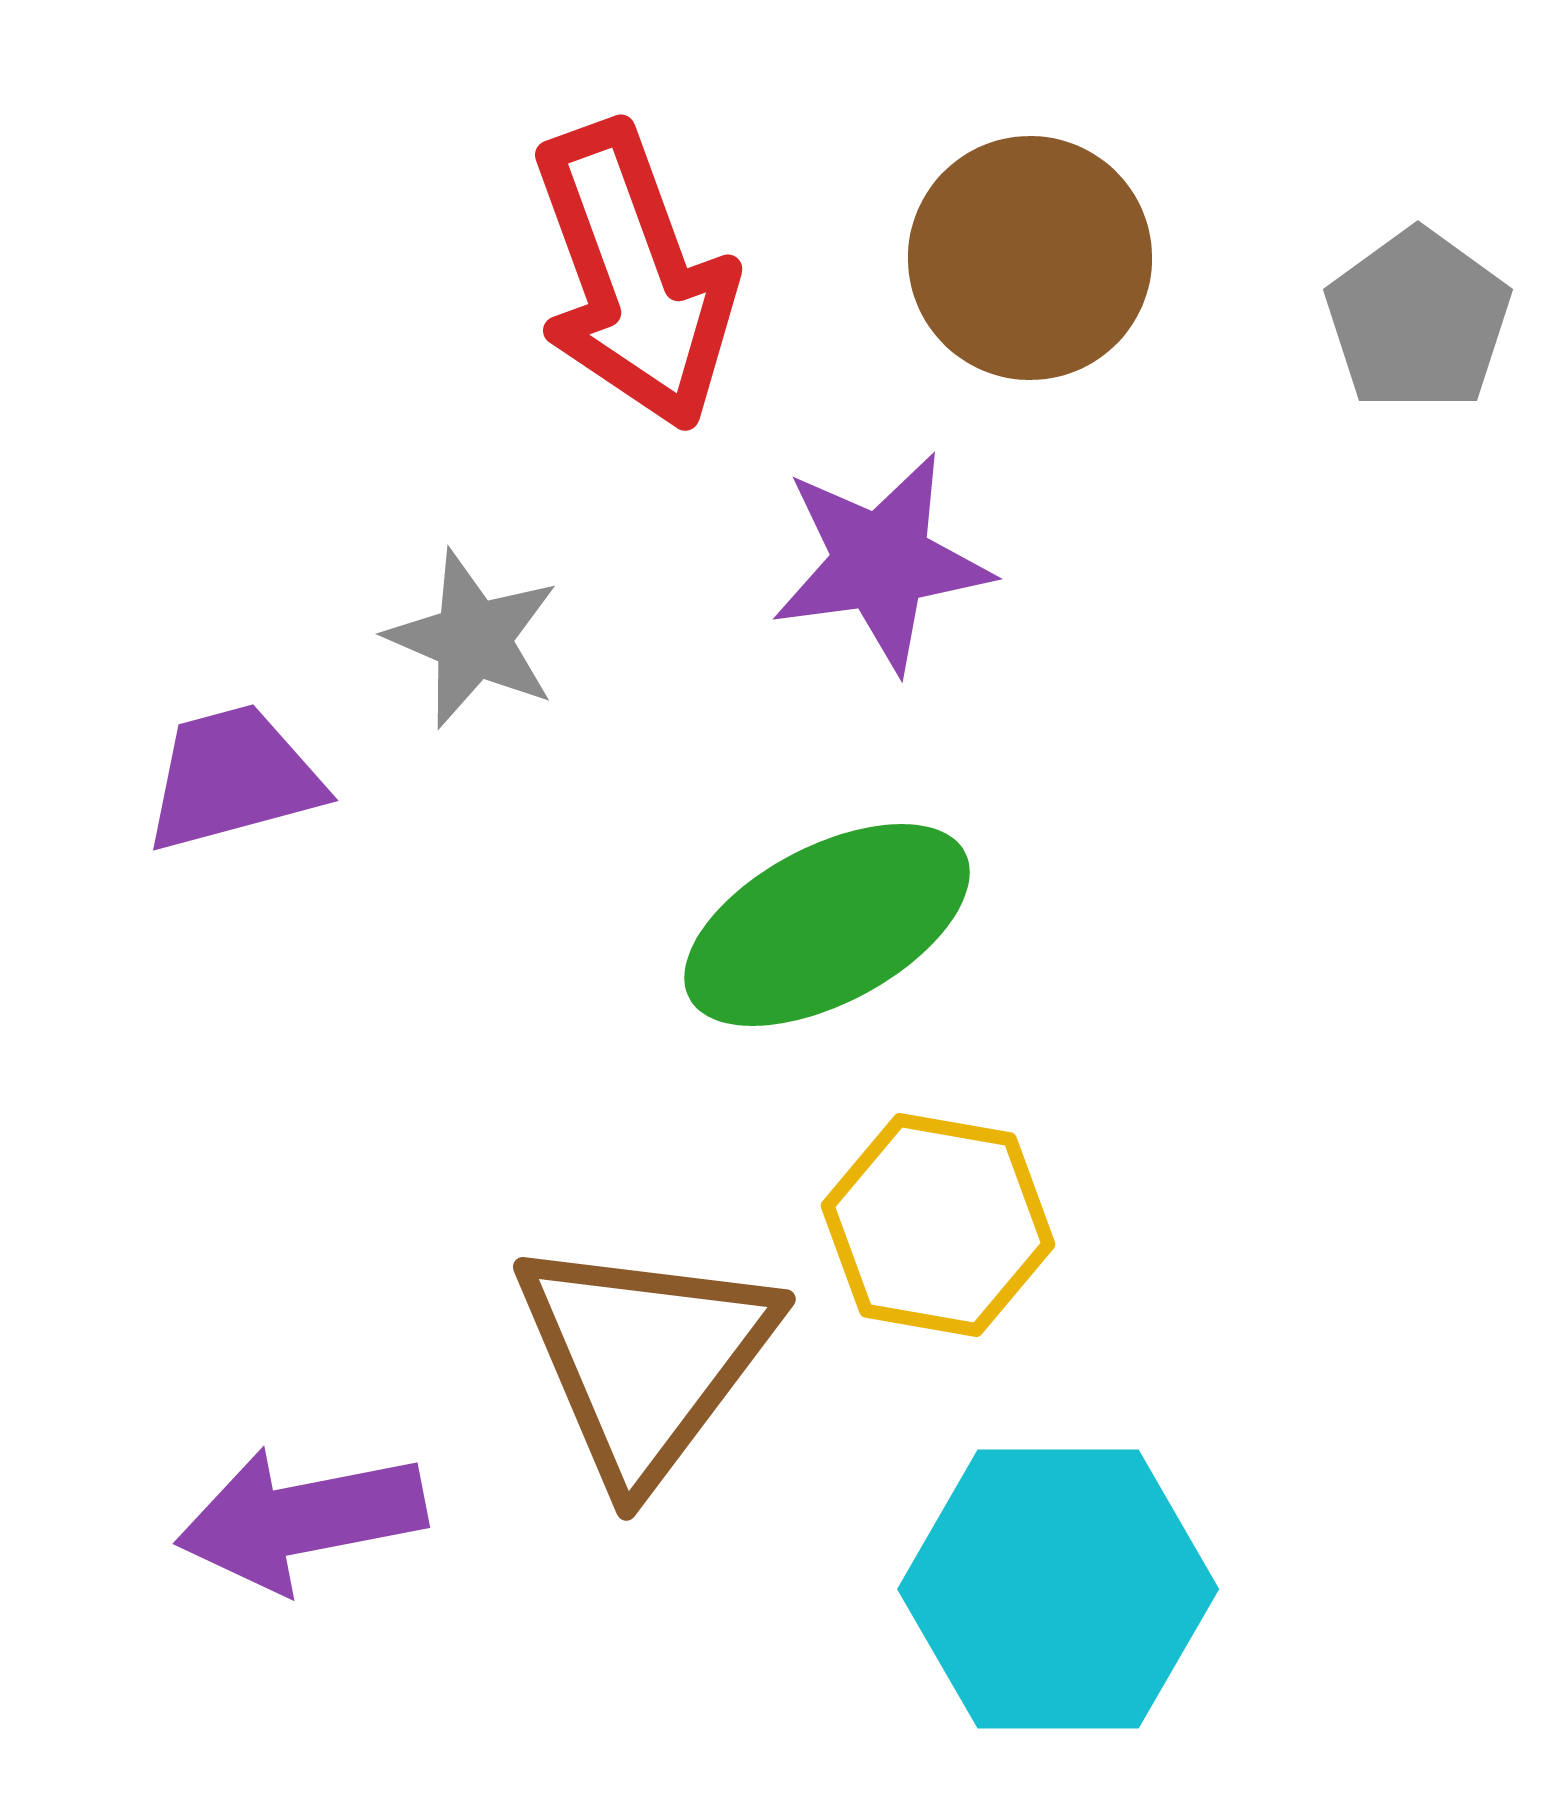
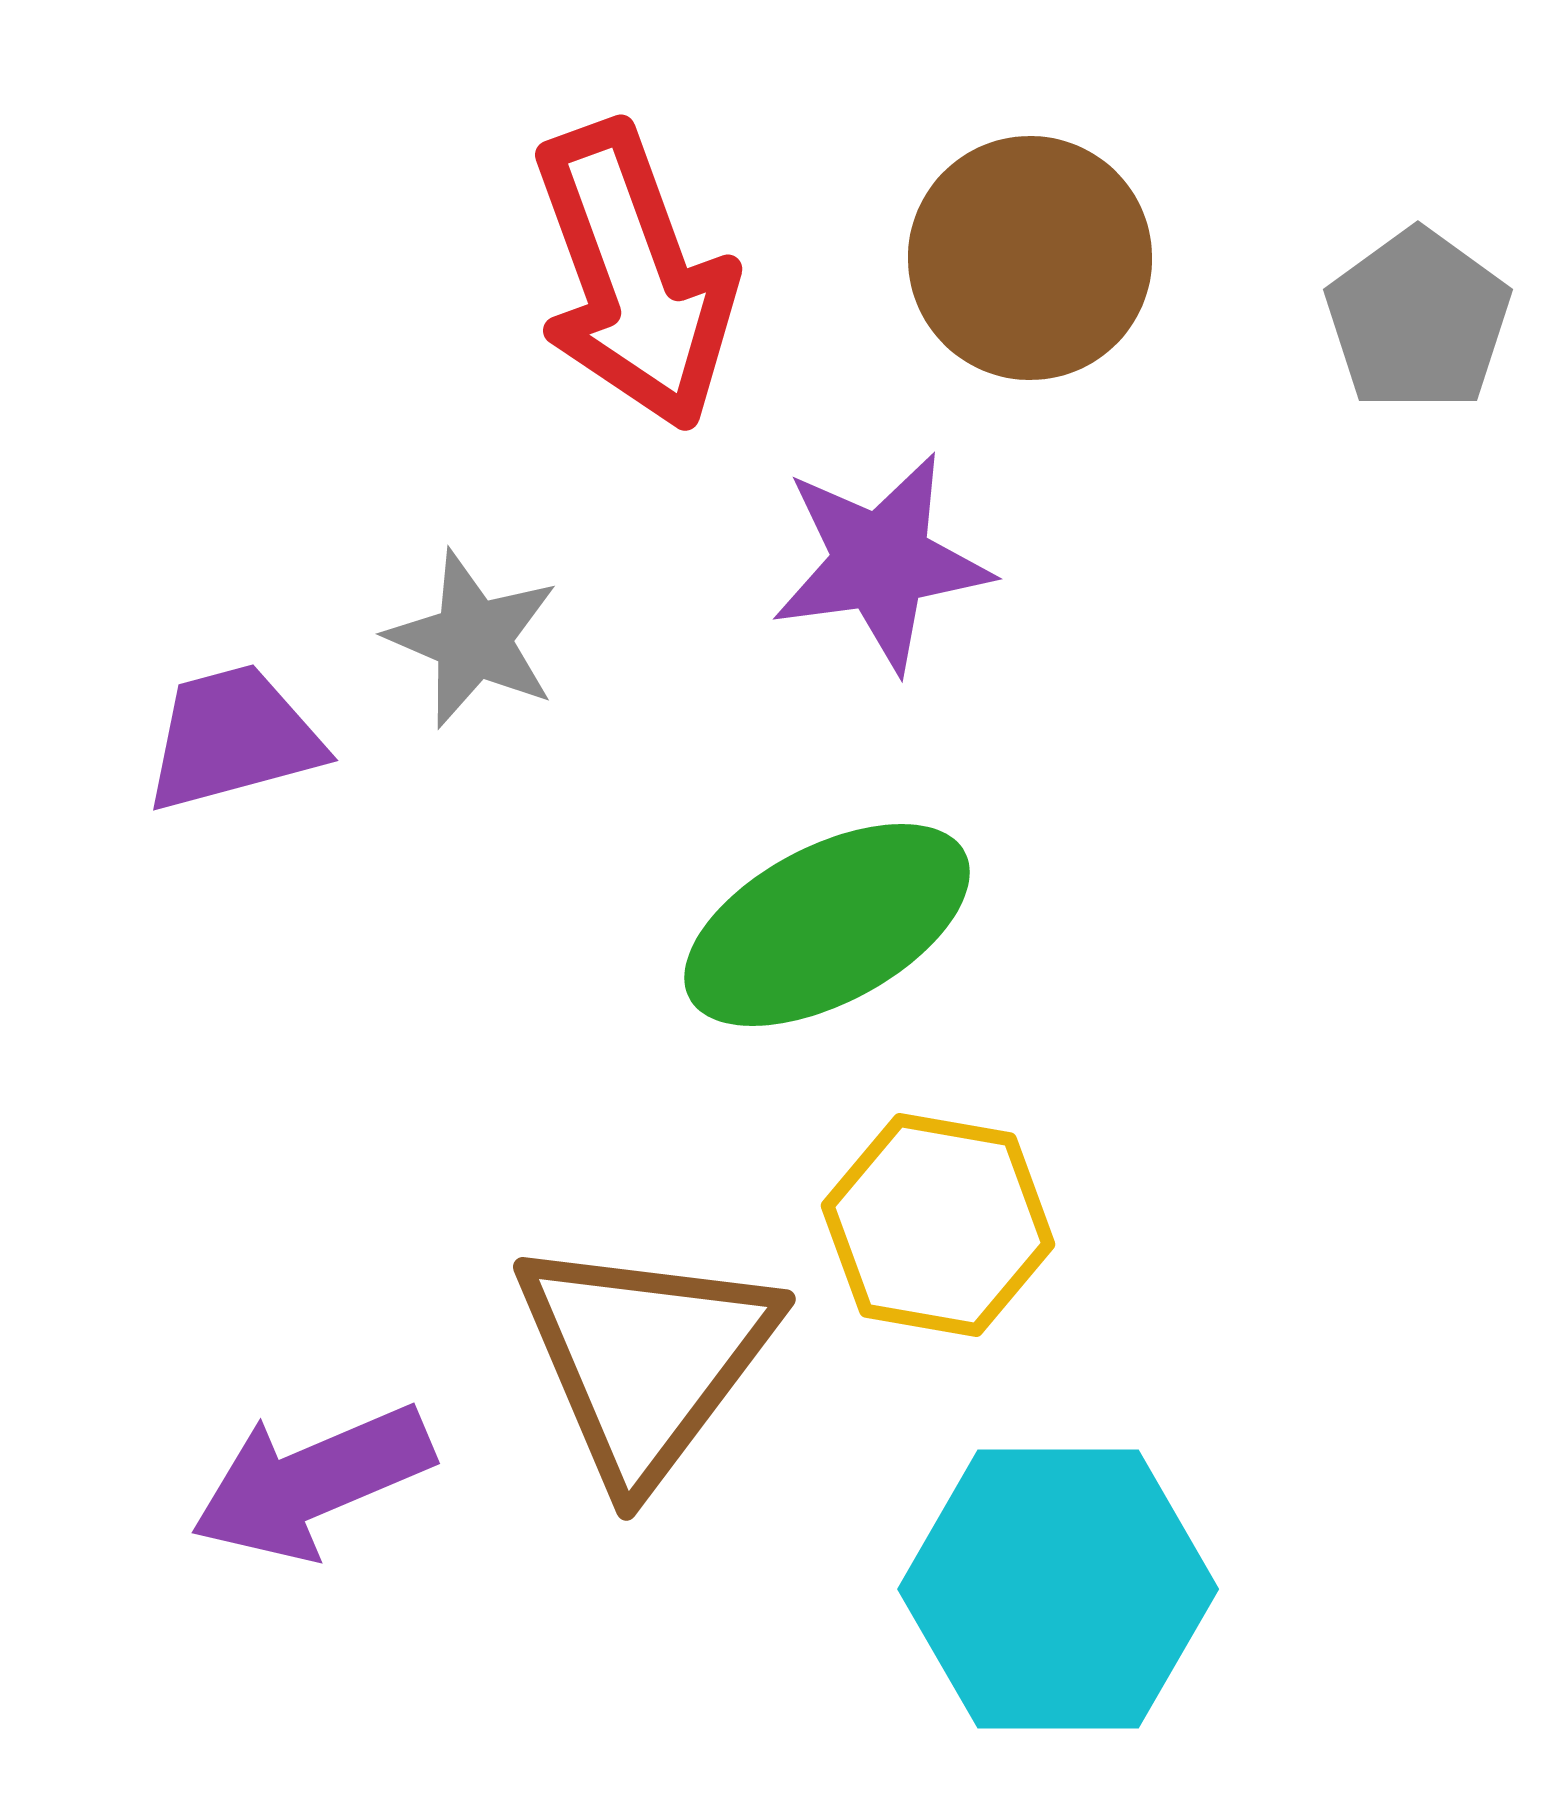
purple trapezoid: moved 40 px up
purple arrow: moved 11 px right, 37 px up; rotated 12 degrees counterclockwise
